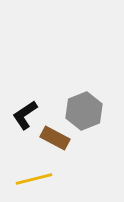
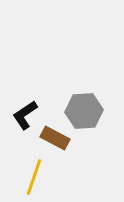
gray hexagon: rotated 18 degrees clockwise
yellow line: moved 2 px up; rotated 57 degrees counterclockwise
